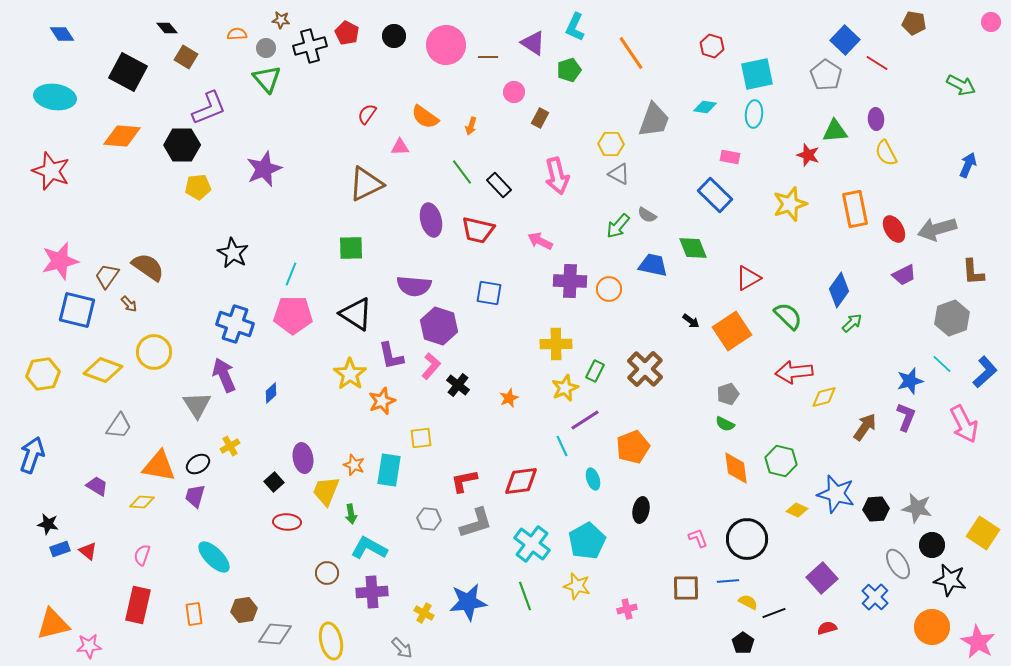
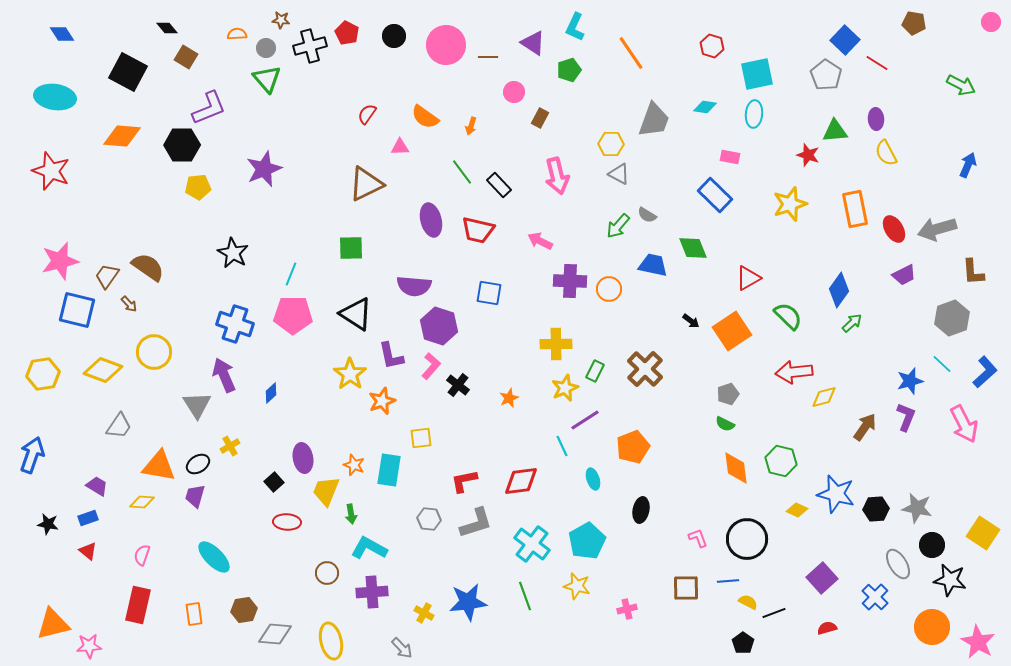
blue rectangle at (60, 549): moved 28 px right, 31 px up
